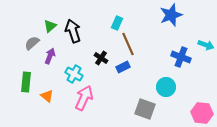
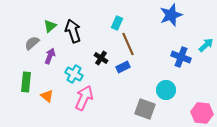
cyan arrow: rotated 63 degrees counterclockwise
cyan circle: moved 3 px down
